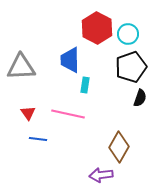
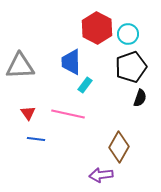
blue trapezoid: moved 1 px right, 2 px down
gray triangle: moved 1 px left, 1 px up
cyan rectangle: rotated 28 degrees clockwise
blue line: moved 2 px left
